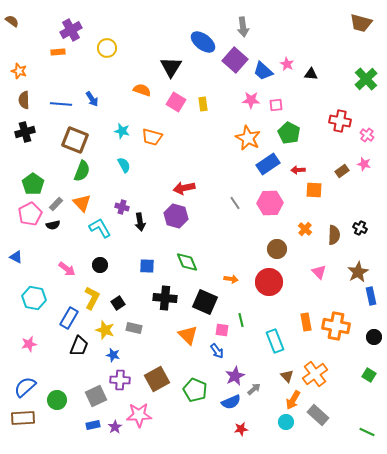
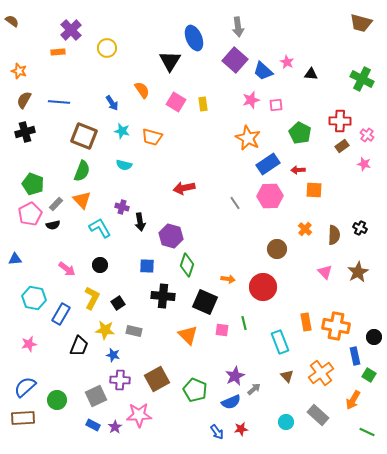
gray arrow at (243, 27): moved 5 px left
purple cross at (71, 30): rotated 15 degrees counterclockwise
blue ellipse at (203, 42): moved 9 px left, 4 px up; rotated 30 degrees clockwise
pink star at (287, 64): moved 2 px up
black triangle at (171, 67): moved 1 px left, 6 px up
green cross at (366, 79): moved 4 px left; rotated 20 degrees counterclockwise
orange semicircle at (142, 90): rotated 36 degrees clockwise
blue arrow at (92, 99): moved 20 px right, 4 px down
brown semicircle at (24, 100): rotated 30 degrees clockwise
pink star at (251, 100): rotated 18 degrees counterclockwise
blue line at (61, 104): moved 2 px left, 2 px up
red cross at (340, 121): rotated 10 degrees counterclockwise
green pentagon at (289, 133): moved 11 px right
brown square at (75, 140): moved 9 px right, 4 px up
cyan semicircle at (124, 165): rotated 133 degrees clockwise
brown rectangle at (342, 171): moved 25 px up
green pentagon at (33, 184): rotated 15 degrees counterclockwise
orange triangle at (82, 203): moved 3 px up
pink hexagon at (270, 203): moved 7 px up
purple hexagon at (176, 216): moved 5 px left, 20 px down
blue triangle at (16, 257): moved 1 px left, 2 px down; rotated 32 degrees counterclockwise
green diamond at (187, 262): moved 3 px down; rotated 40 degrees clockwise
pink triangle at (319, 272): moved 6 px right
orange arrow at (231, 279): moved 3 px left
red circle at (269, 282): moved 6 px left, 5 px down
blue rectangle at (371, 296): moved 16 px left, 60 px down
black cross at (165, 298): moved 2 px left, 2 px up
blue rectangle at (69, 318): moved 8 px left, 4 px up
green line at (241, 320): moved 3 px right, 3 px down
gray rectangle at (134, 328): moved 3 px down
yellow star at (105, 330): rotated 12 degrees counterclockwise
cyan rectangle at (275, 341): moved 5 px right, 1 px down
blue arrow at (217, 351): moved 81 px down
orange cross at (315, 374): moved 6 px right, 1 px up
orange arrow at (293, 400): moved 60 px right
blue rectangle at (93, 425): rotated 40 degrees clockwise
